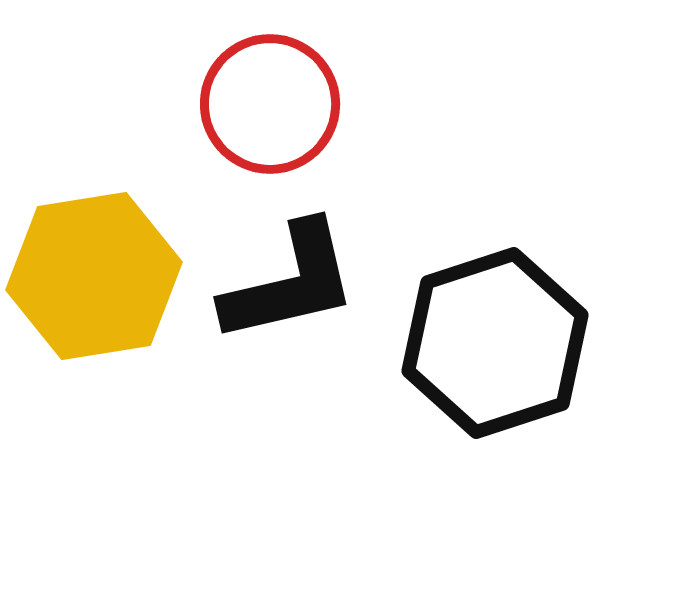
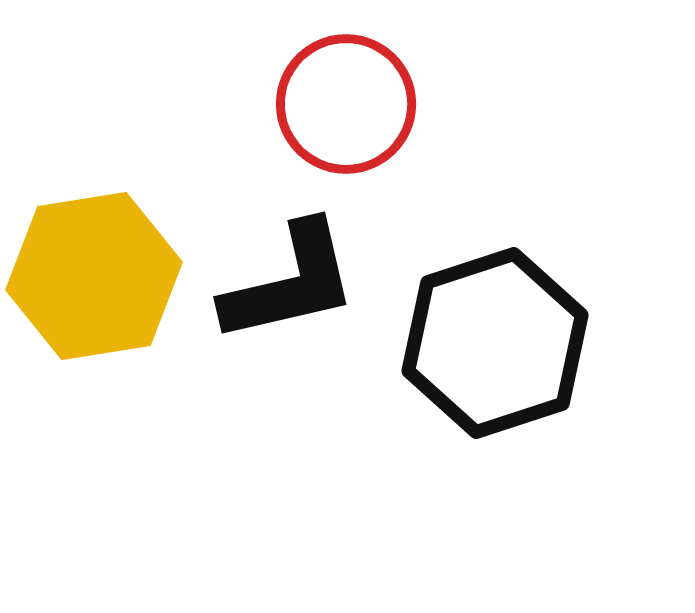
red circle: moved 76 px right
